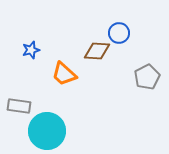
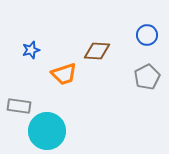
blue circle: moved 28 px right, 2 px down
orange trapezoid: rotated 60 degrees counterclockwise
